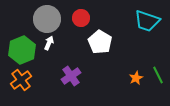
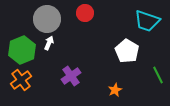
red circle: moved 4 px right, 5 px up
white pentagon: moved 27 px right, 9 px down
orange star: moved 21 px left, 12 px down
